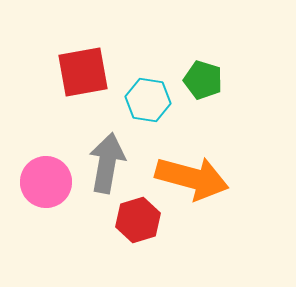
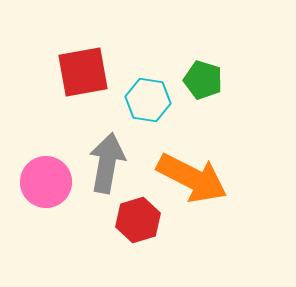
orange arrow: rotated 12 degrees clockwise
